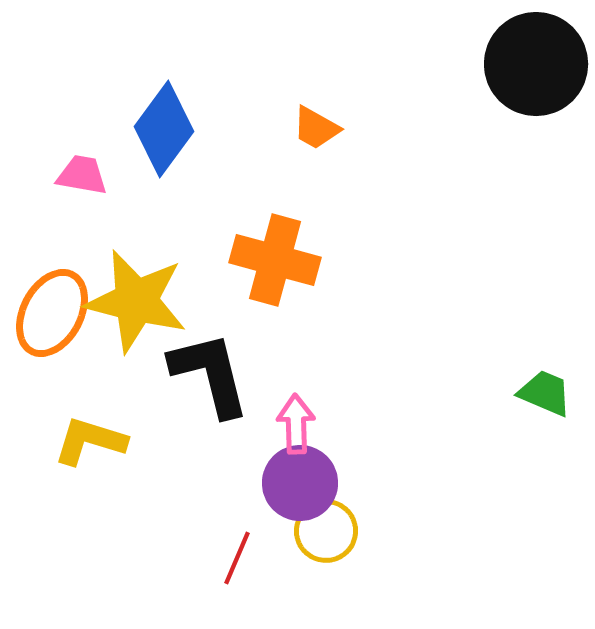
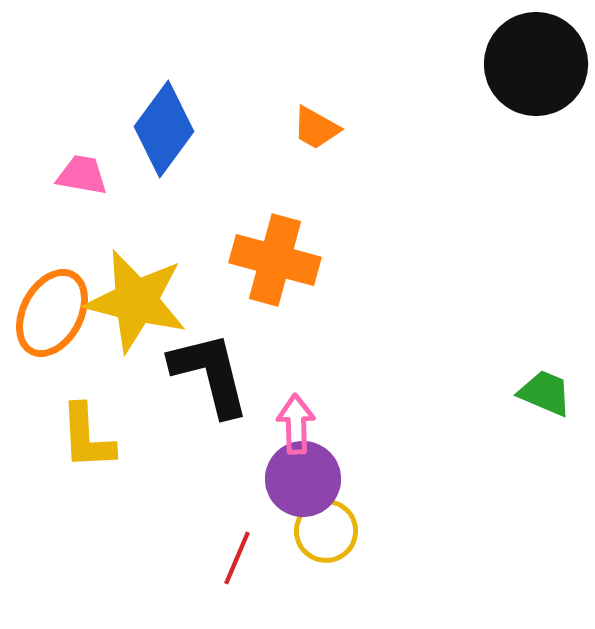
yellow L-shape: moved 3 px left, 4 px up; rotated 110 degrees counterclockwise
purple circle: moved 3 px right, 4 px up
